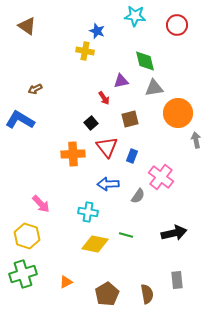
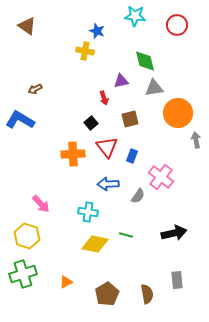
red arrow: rotated 16 degrees clockwise
